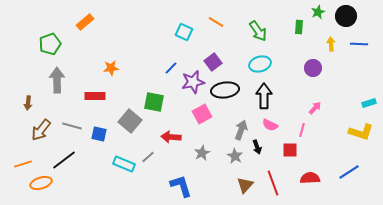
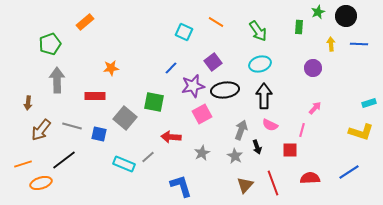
purple star at (193, 82): moved 4 px down
gray square at (130, 121): moved 5 px left, 3 px up
